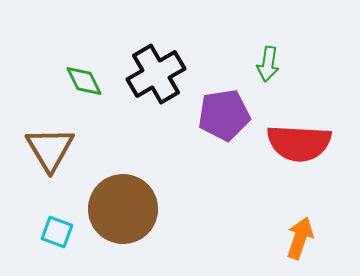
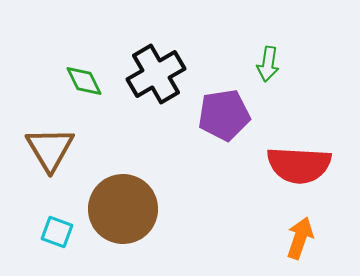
red semicircle: moved 22 px down
